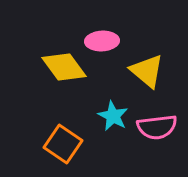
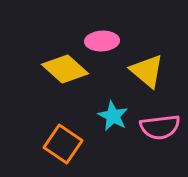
yellow diamond: moved 1 px right, 2 px down; rotated 12 degrees counterclockwise
pink semicircle: moved 3 px right
